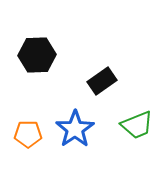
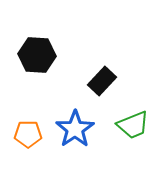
black hexagon: rotated 6 degrees clockwise
black rectangle: rotated 12 degrees counterclockwise
green trapezoid: moved 4 px left
